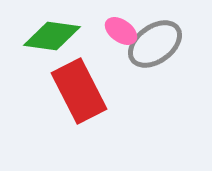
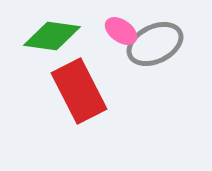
gray ellipse: rotated 10 degrees clockwise
